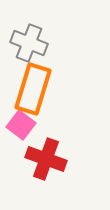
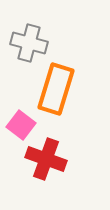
gray cross: rotated 6 degrees counterclockwise
orange rectangle: moved 23 px right
